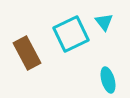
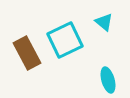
cyan triangle: rotated 12 degrees counterclockwise
cyan square: moved 6 px left, 6 px down
